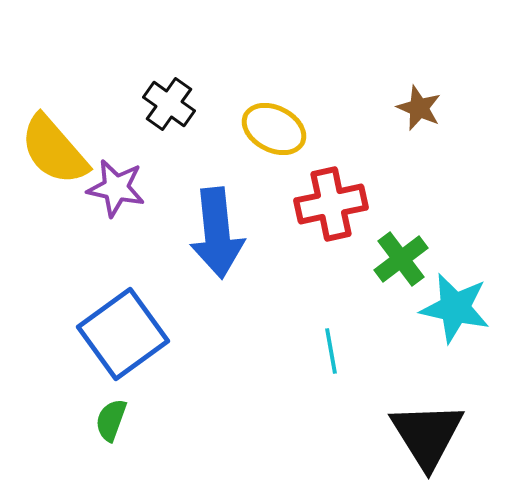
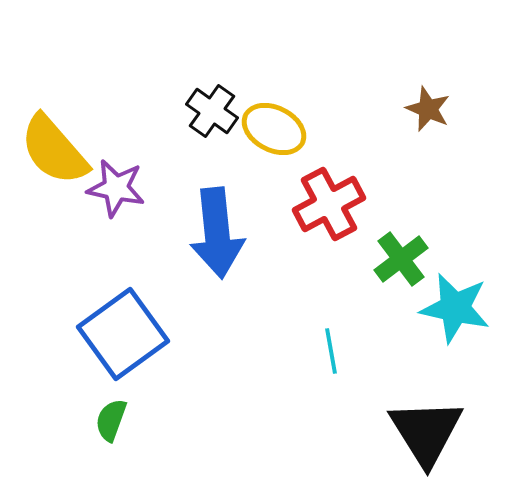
black cross: moved 43 px right, 7 px down
brown star: moved 9 px right, 1 px down
red cross: moved 2 px left; rotated 16 degrees counterclockwise
black triangle: moved 1 px left, 3 px up
